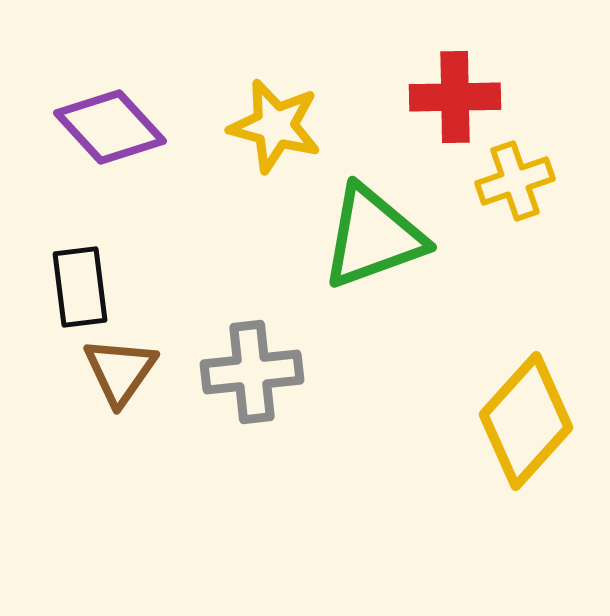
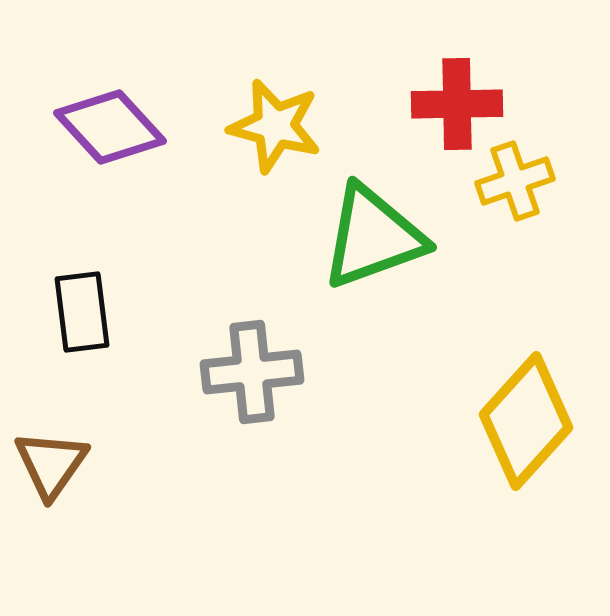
red cross: moved 2 px right, 7 px down
black rectangle: moved 2 px right, 25 px down
brown triangle: moved 69 px left, 93 px down
